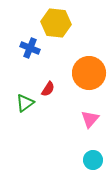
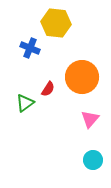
orange circle: moved 7 px left, 4 px down
